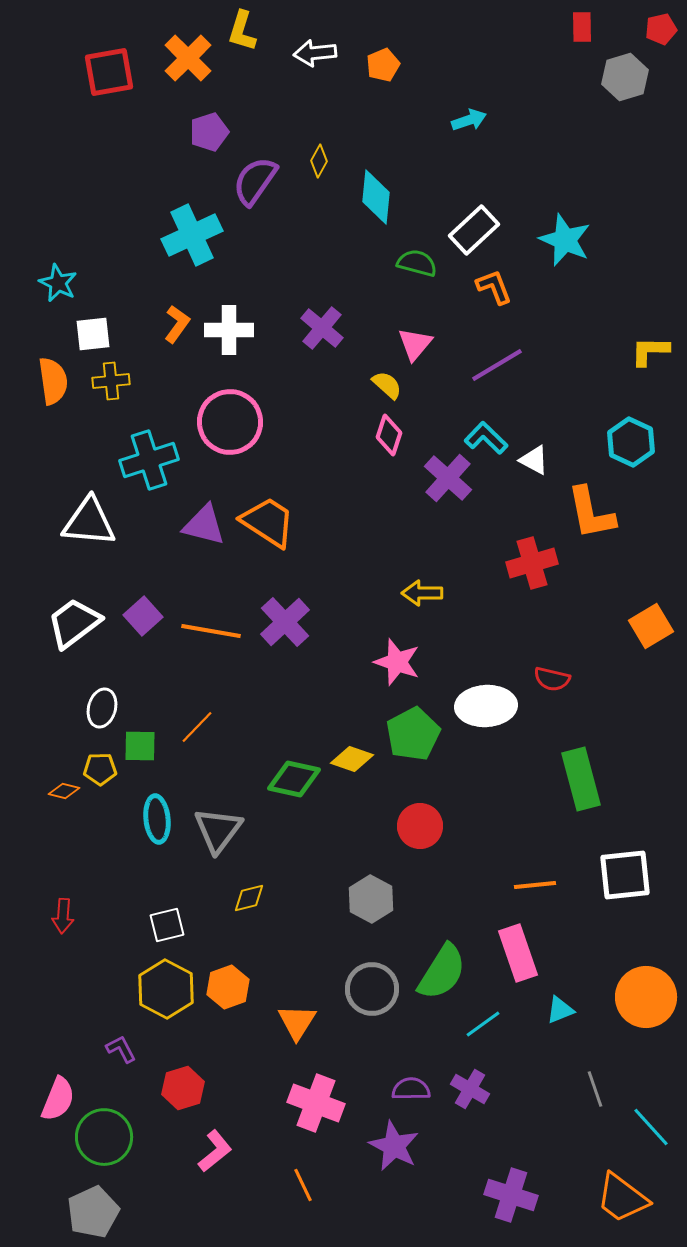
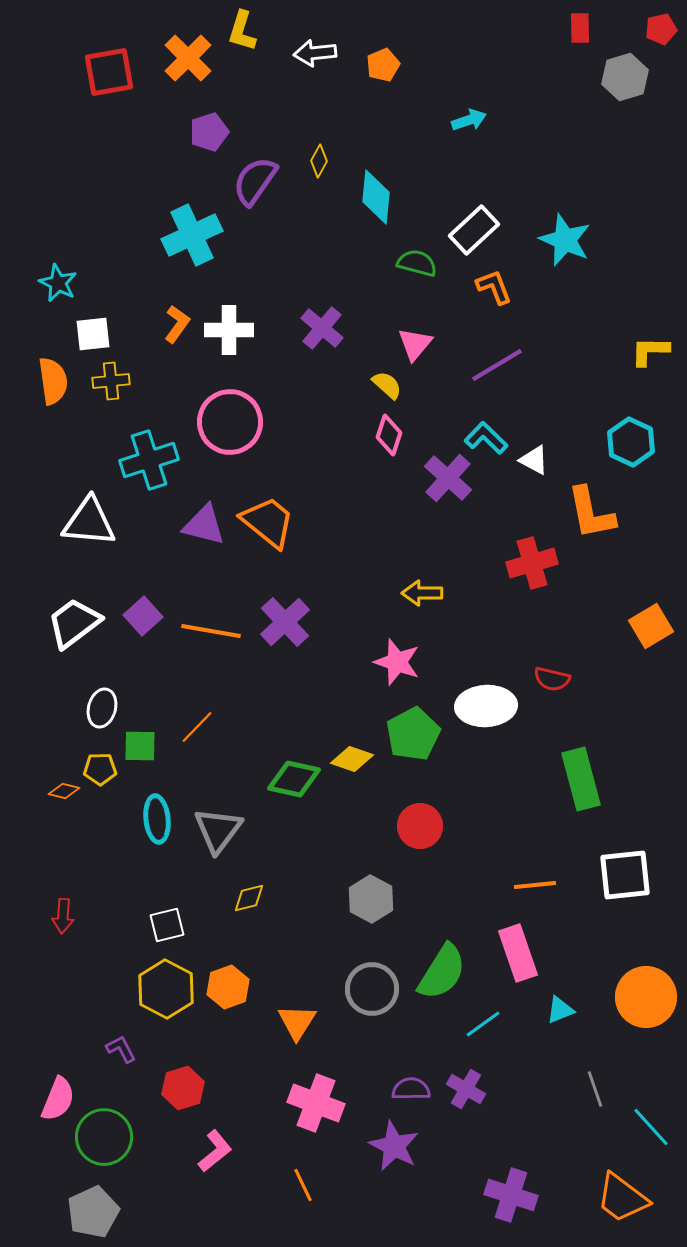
red rectangle at (582, 27): moved 2 px left, 1 px down
orange trapezoid at (268, 522): rotated 6 degrees clockwise
purple cross at (470, 1089): moved 4 px left
